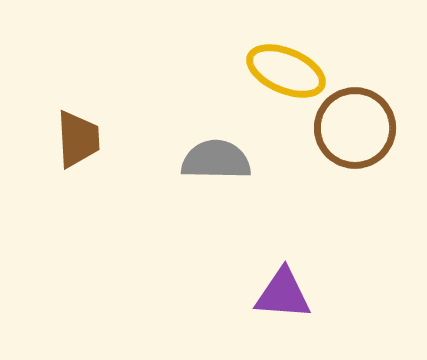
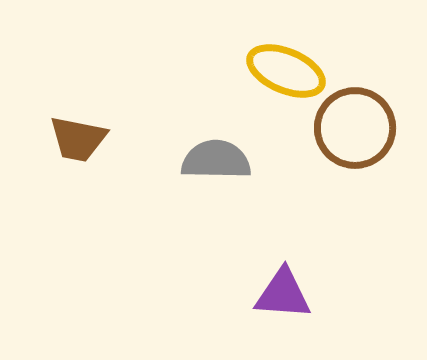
brown trapezoid: rotated 104 degrees clockwise
